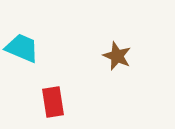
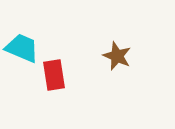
red rectangle: moved 1 px right, 27 px up
